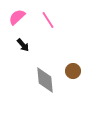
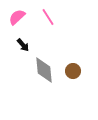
pink line: moved 3 px up
gray diamond: moved 1 px left, 10 px up
